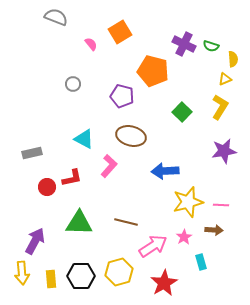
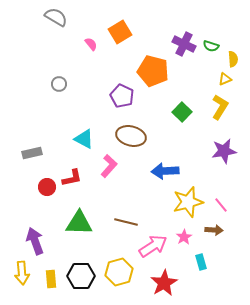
gray semicircle: rotated 10 degrees clockwise
gray circle: moved 14 px left
purple pentagon: rotated 10 degrees clockwise
pink line: rotated 49 degrees clockwise
purple arrow: rotated 48 degrees counterclockwise
